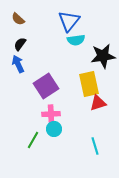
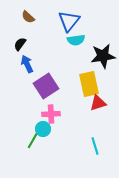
brown semicircle: moved 10 px right, 2 px up
blue arrow: moved 9 px right
cyan circle: moved 11 px left
